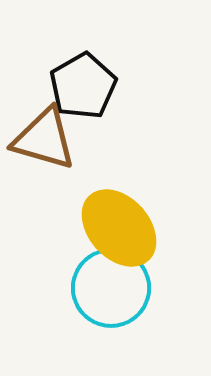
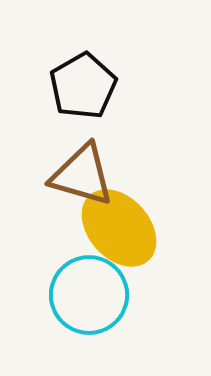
brown triangle: moved 38 px right, 36 px down
cyan circle: moved 22 px left, 7 px down
